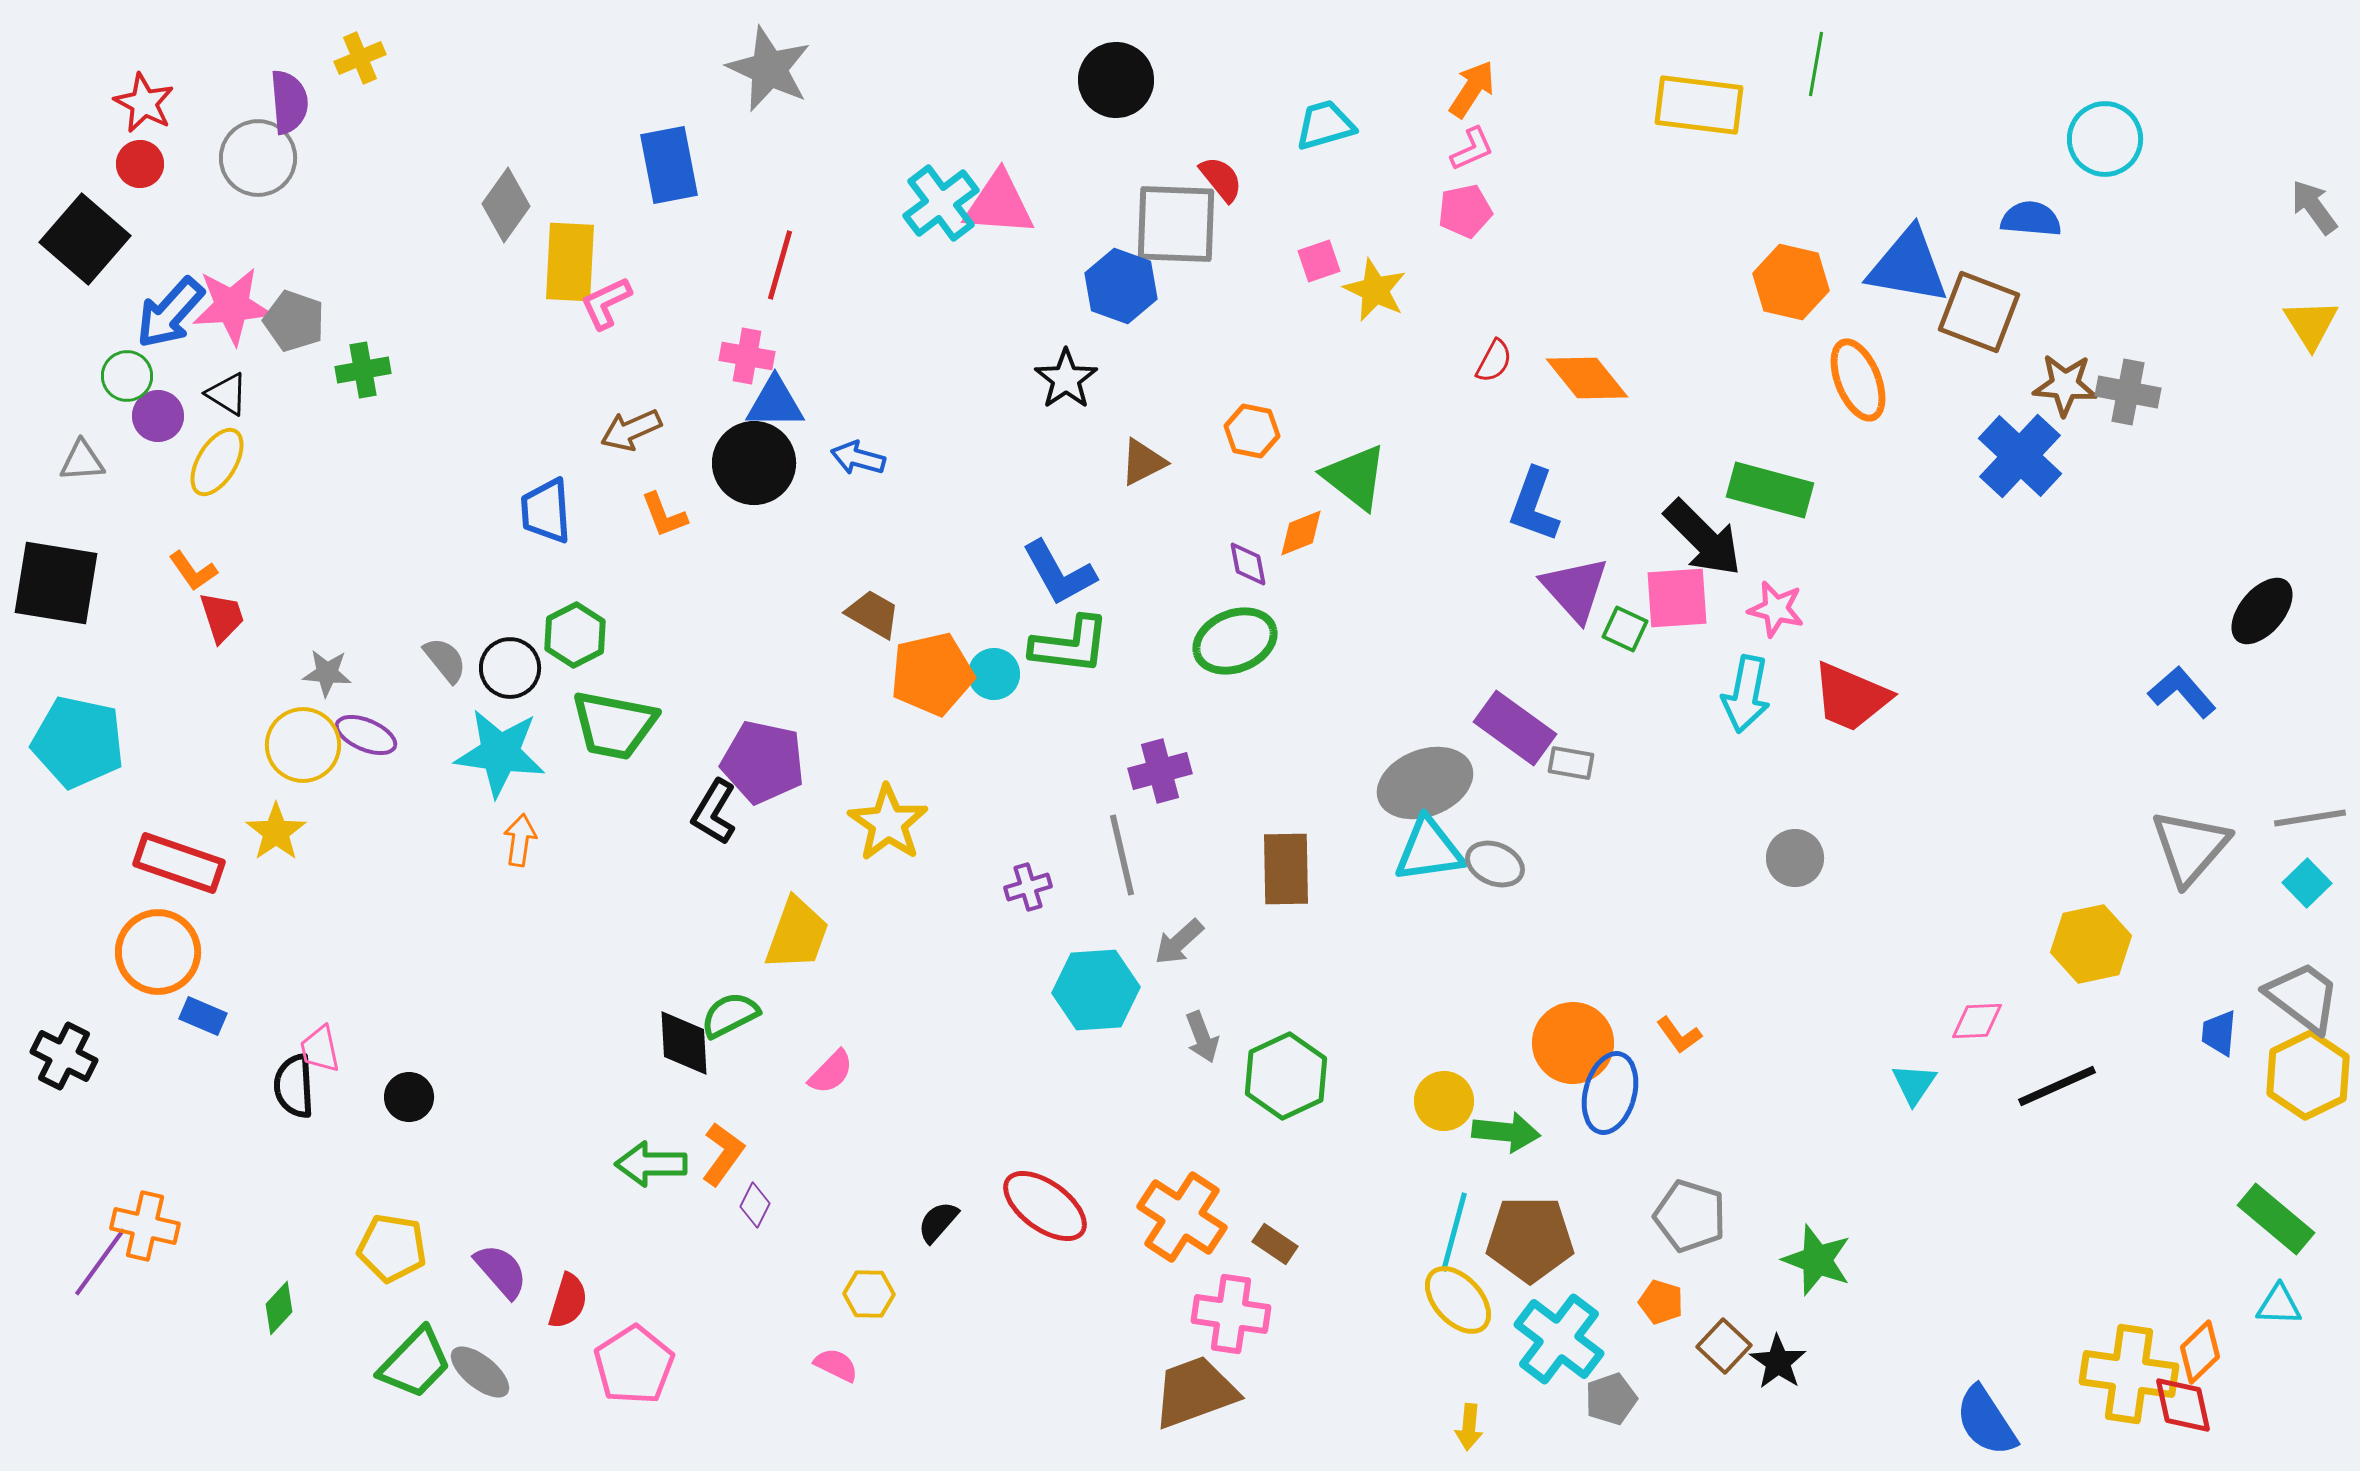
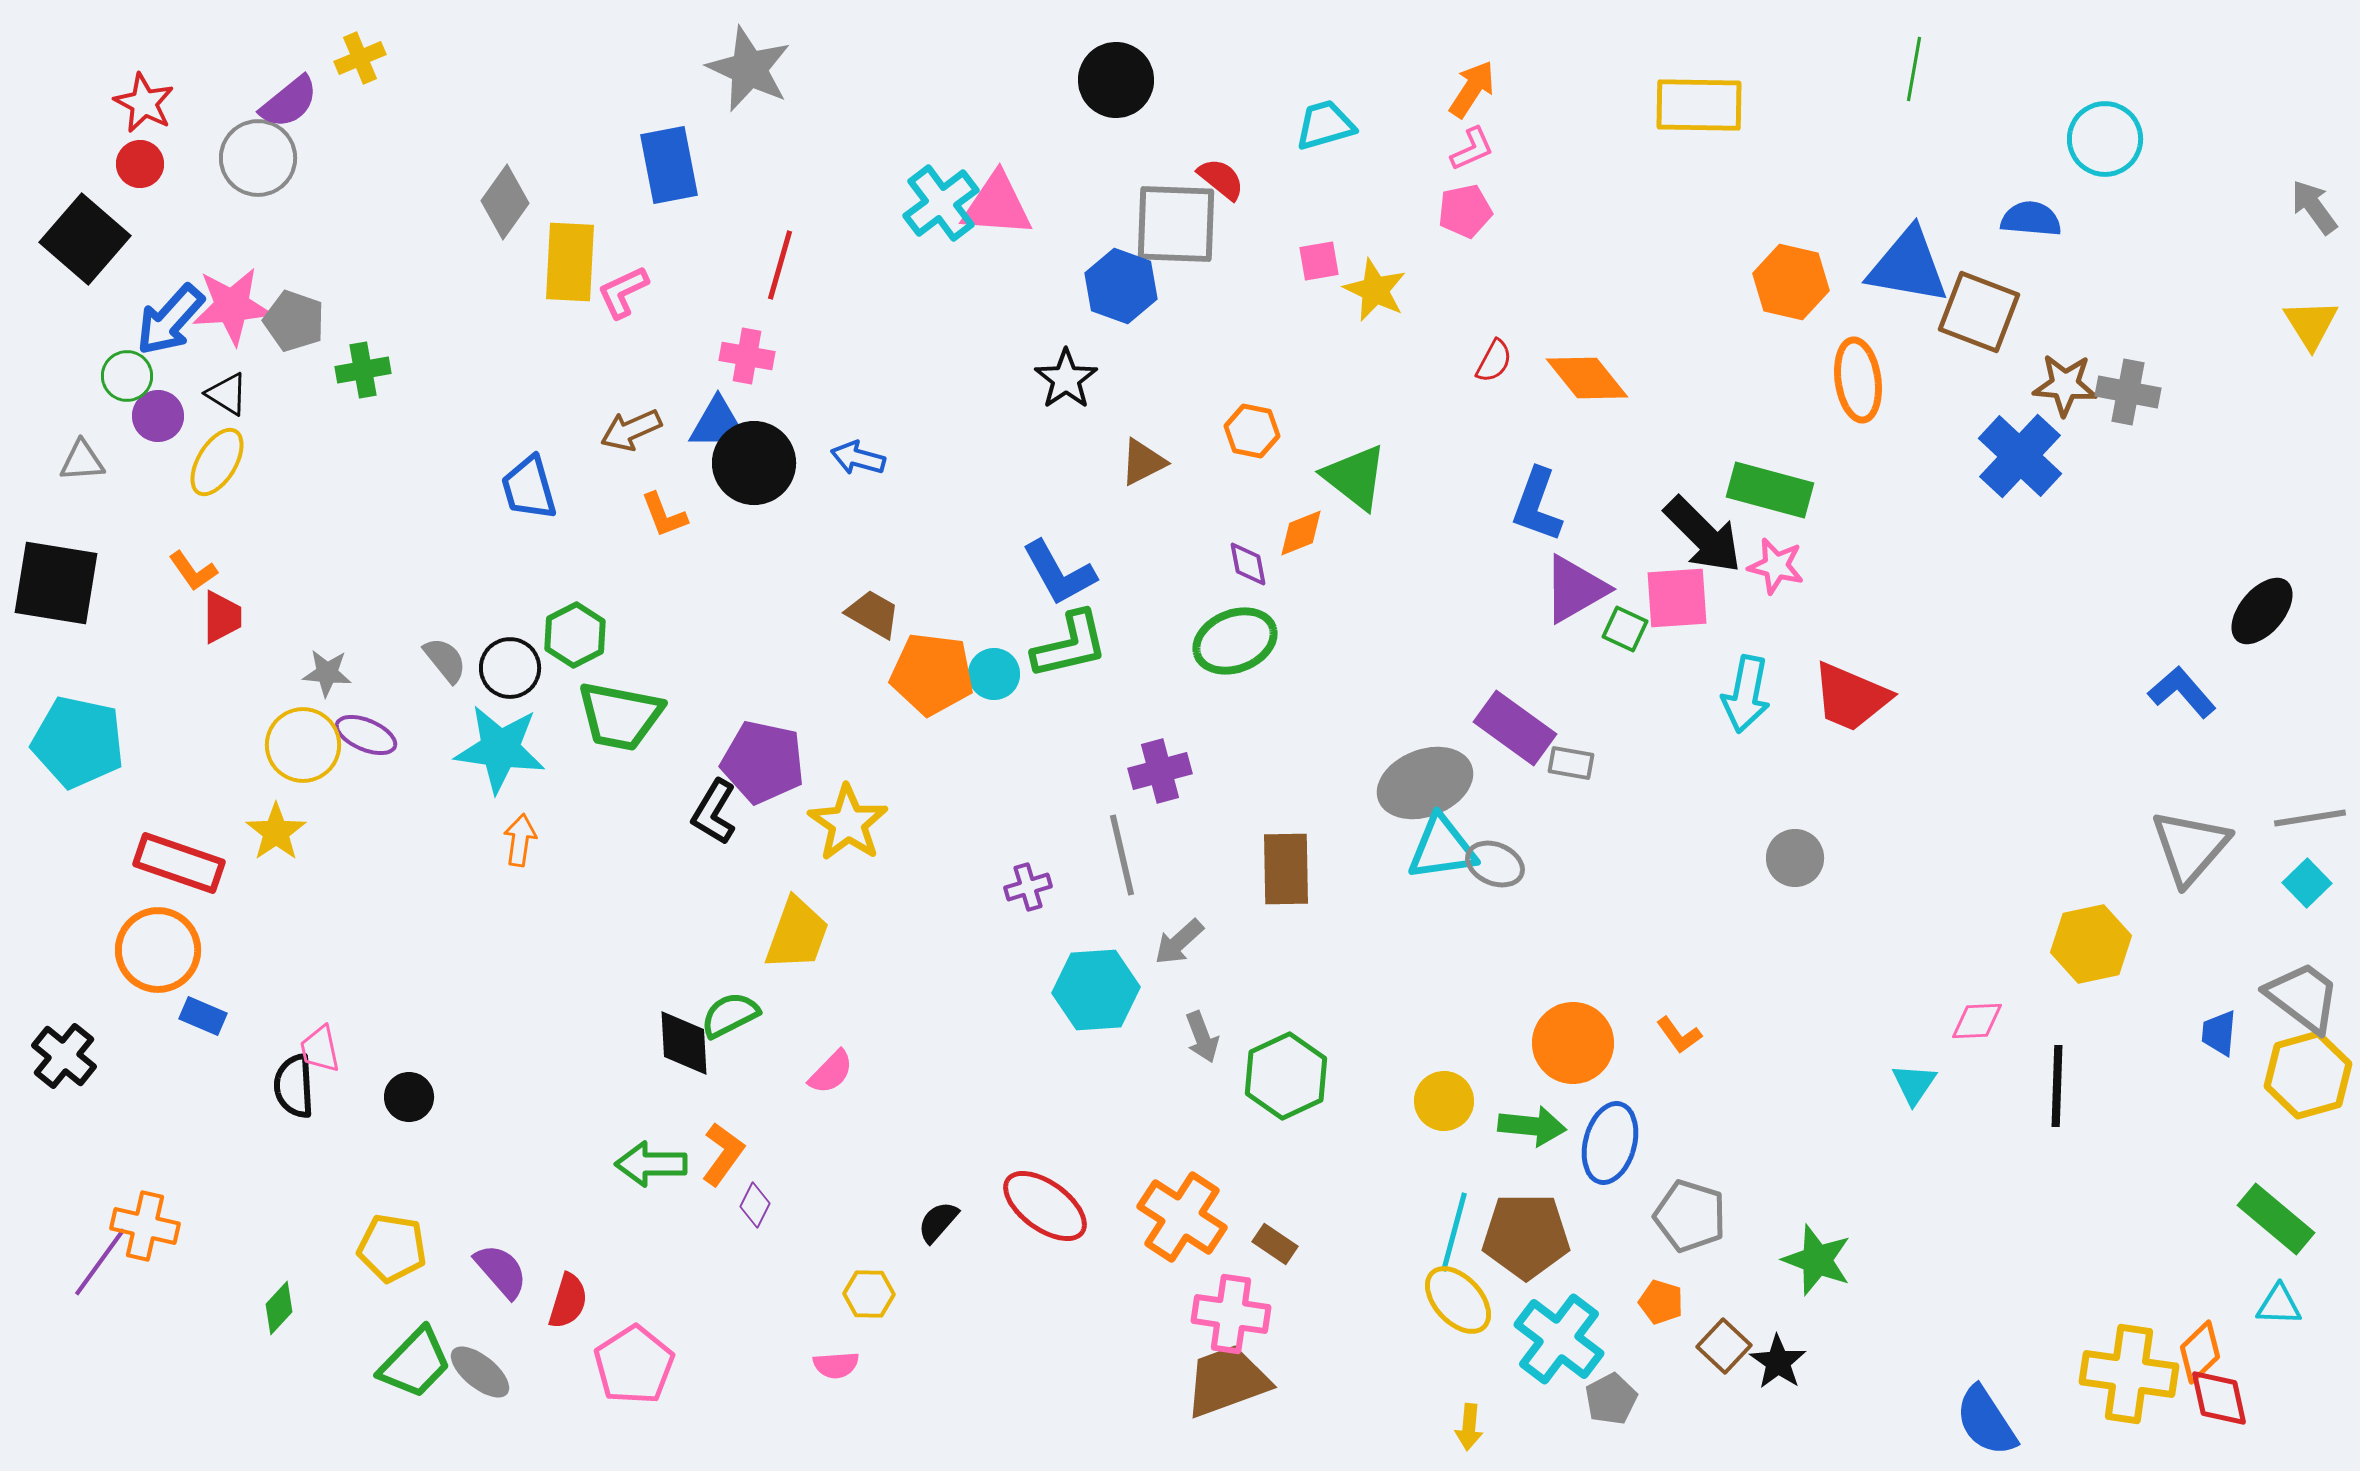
green line at (1816, 64): moved 98 px right, 5 px down
gray star at (769, 69): moved 20 px left
purple semicircle at (289, 102): rotated 56 degrees clockwise
yellow rectangle at (1699, 105): rotated 6 degrees counterclockwise
red semicircle at (1221, 179): rotated 12 degrees counterclockwise
pink triangle at (999, 204): moved 2 px left, 1 px down
gray diamond at (506, 205): moved 1 px left, 3 px up
pink square at (1319, 261): rotated 9 degrees clockwise
pink L-shape at (606, 303): moved 17 px right, 11 px up
blue arrow at (170, 313): moved 7 px down
orange ellipse at (1858, 380): rotated 14 degrees clockwise
blue triangle at (775, 403): moved 57 px left, 21 px down
blue L-shape at (1534, 505): moved 3 px right
blue trapezoid at (546, 511): moved 17 px left, 23 px up; rotated 12 degrees counterclockwise
black arrow at (1703, 538): moved 3 px up
purple triangle at (1575, 589): rotated 42 degrees clockwise
pink star at (1776, 609): moved 43 px up
red trapezoid at (222, 617): rotated 18 degrees clockwise
green L-shape at (1070, 645): rotated 20 degrees counterclockwise
orange pentagon at (932, 674): rotated 20 degrees clockwise
green trapezoid at (614, 725): moved 6 px right, 9 px up
cyan star at (500, 753): moved 4 px up
yellow star at (888, 823): moved 40 px left
cyan triangle at (1429, 850): moved 13 px right, 2 px up
orange circle at (158, 952): moved 2 px up
black cross at (64, 1056): rotated 12 degrees clockwise
yellow hexagon at (2308, 1075): rotated 10 degrees clockwise
black line at (2057, 1086): rotated 64 degrees counterclockwise
blue ellipse at (1610, 1093): moved 50 px down
green arrow at (1506, 1132): moved 26 px right, 6 px up
brown pentagon at (1530, 1239): moved 4 px left, 3 px up
pink semicircle at (836, 1365): rotated 150 degrees clockwise
brown trapezoid at (1195, 1392): moved 32 px right, 11 px up
gray pentagon at (1611, 1399): rotated 9 degrees counterclockwise
red diamond at (2183, 1405): moved 36 px right, 7 px up
